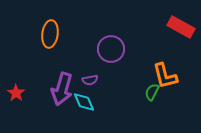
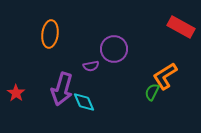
purple circle: moved 3 px right
orange L-shape: rotated 72 degrees clockwise
purple semicircle: moved 1 px right, 14 px up
